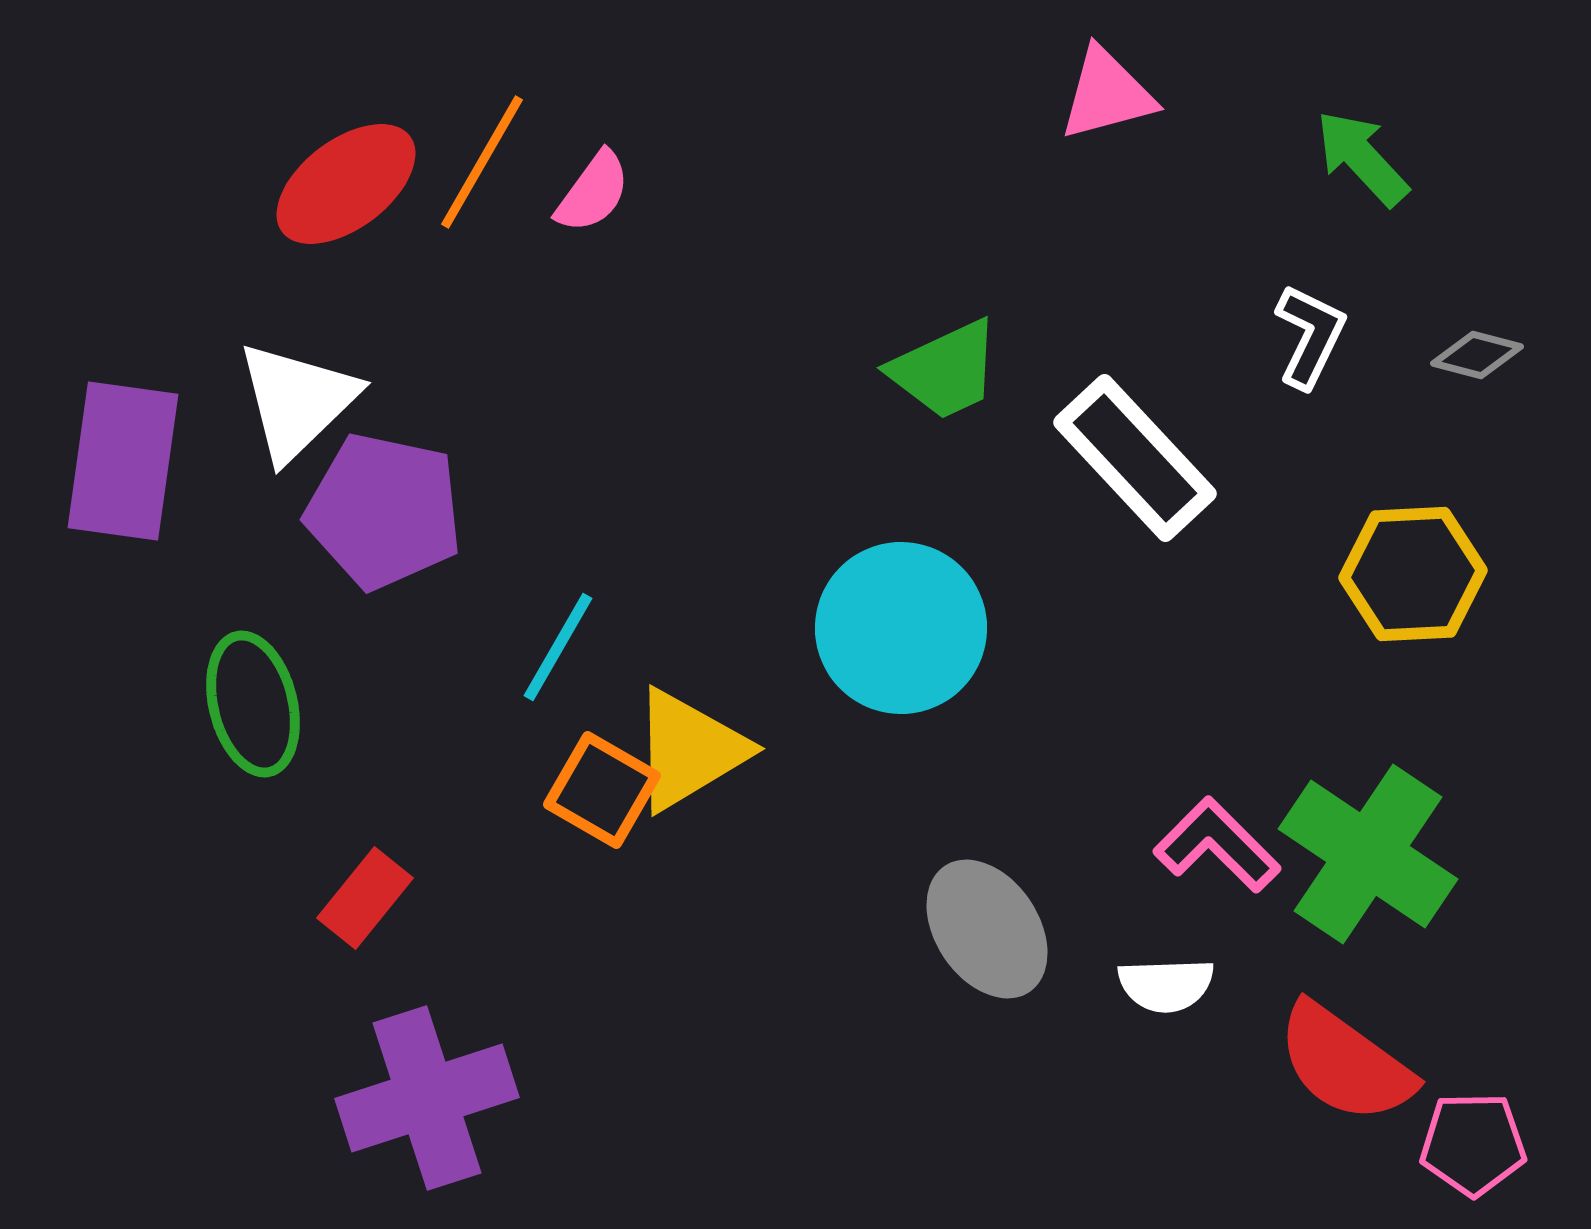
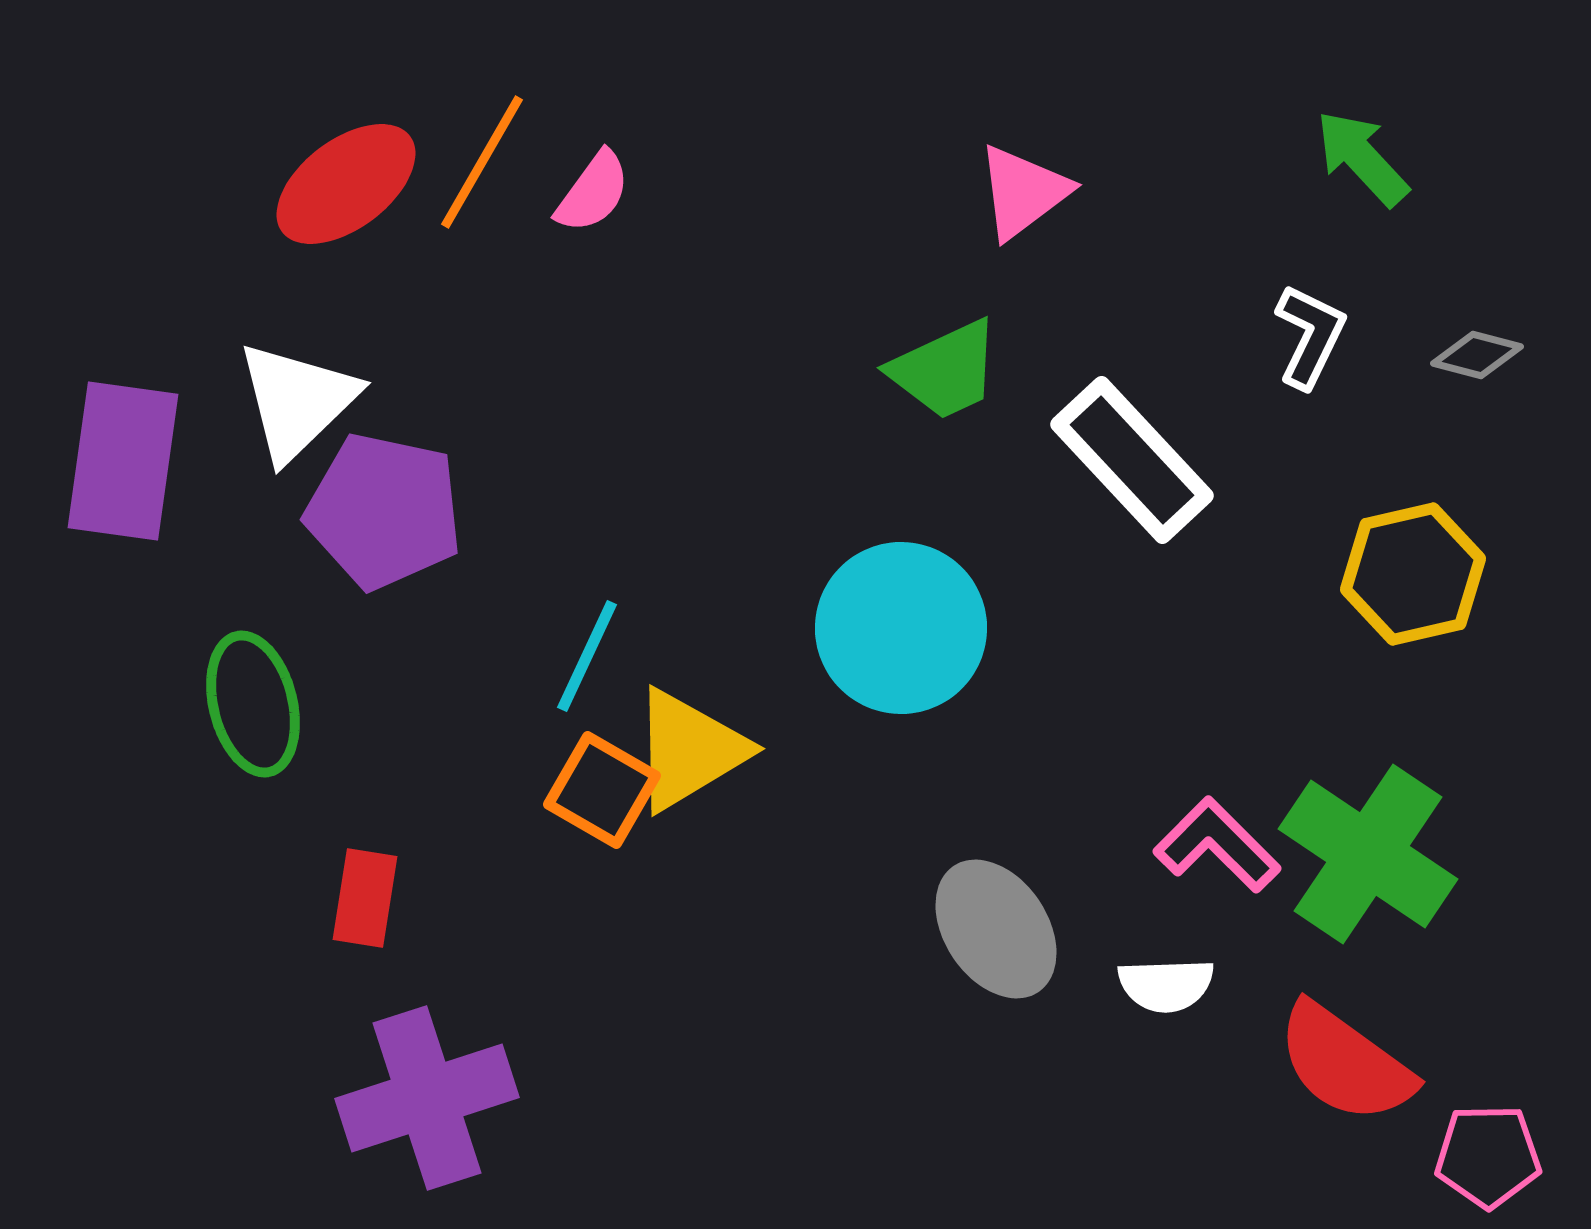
pink triangle: moved 84 px left, 98 px down; rotated 22 degrees counterclockwise
white rectangle: moved 3 px left, 2 px down
yellow hexagon: rotated 10 degrees counterclockwise
cyan line: moved 29 px right, 9 px down; rotated 5 degrees counterclockwise
red rectangle: rotated 30 degrees counterclockwise
gray ellipse: moved 9 px right
pink pentagon: moved 15 px right, 12 px down
